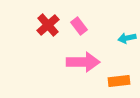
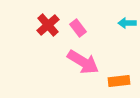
pink rectangle: moved 1 px left, 2 px down
cyan arrow: moved 15 px up; rotated 12 degrees clockwise
pink arrow: rotated 32 degrees clockwise
